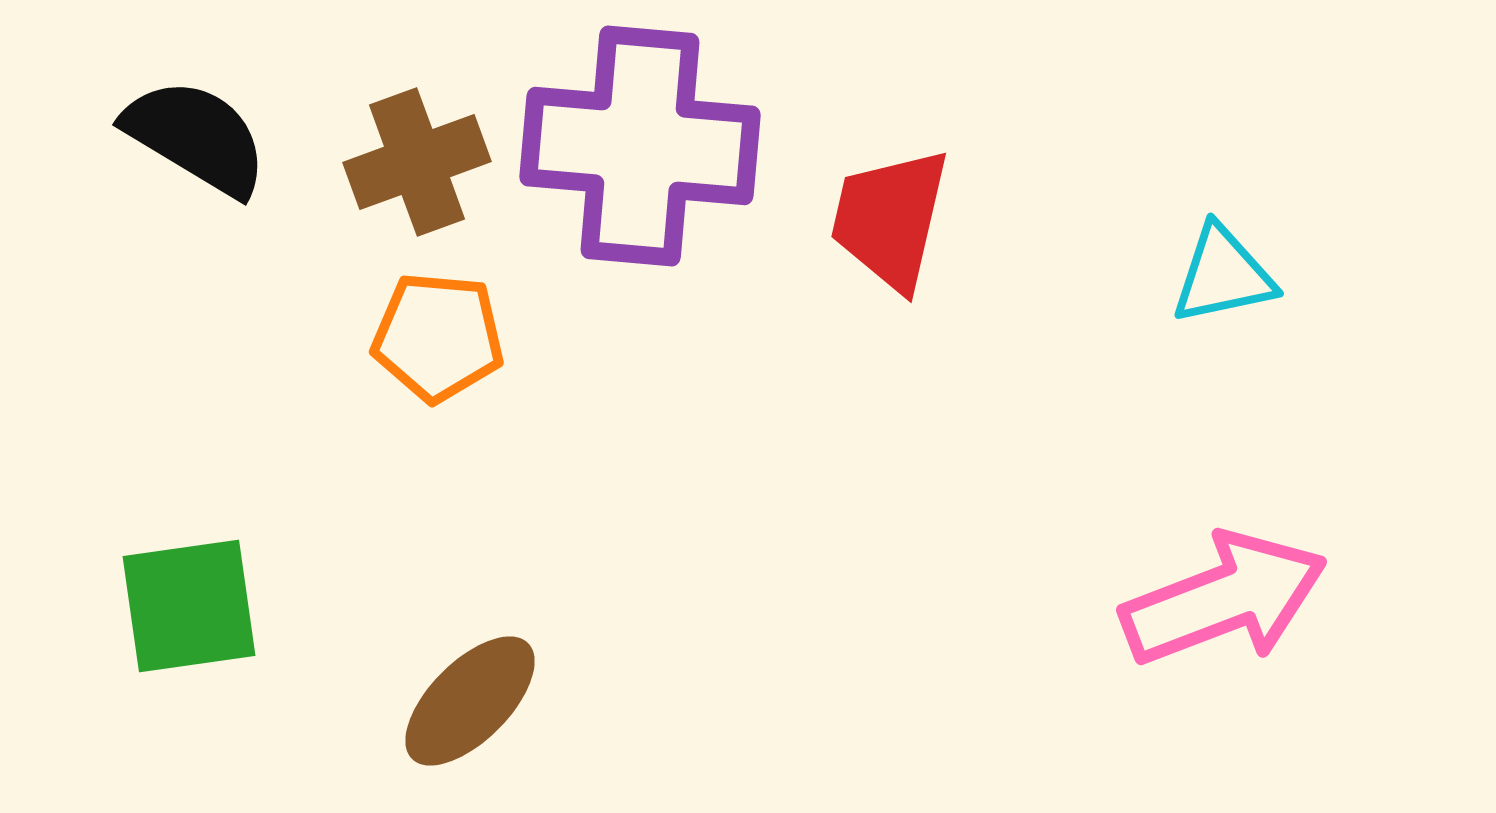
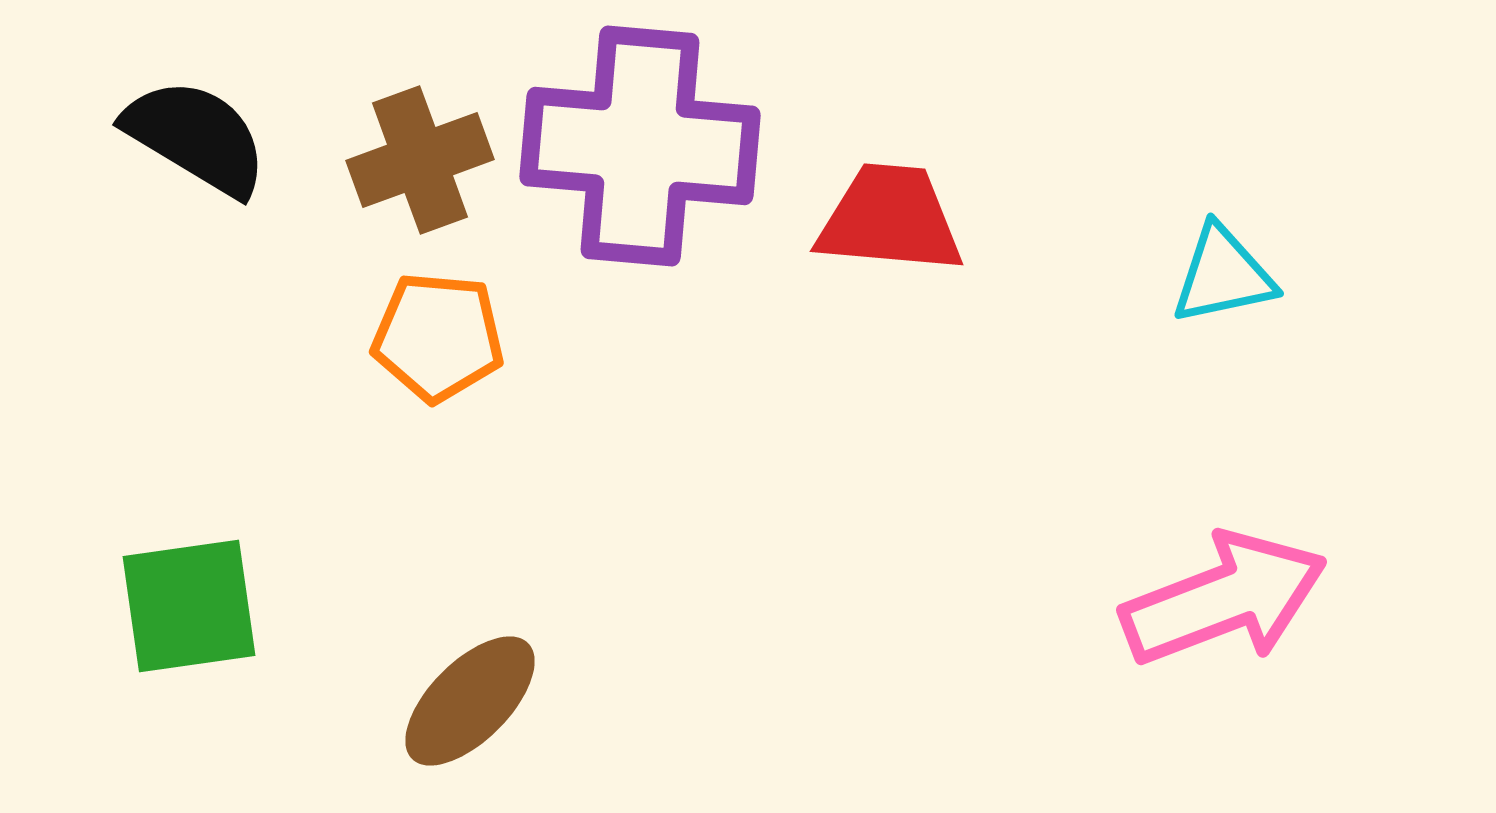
brown cross: moved 3 px right, 2 px up
red trapezoid: rotated 82 degrees clockwise
